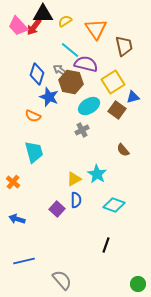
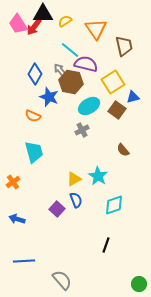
pink trapezoid: moved 2 px up; rotated 10 degrees clockwise
gray arrow: rotated 16 degrees clockwise
blue diamond: moved 2 px left; rotated 10 degrees clockwise
cyan star: moved 1 px right, 2 px down
orange cross: rotated 16 degrees clockwise
blue semicircle: rotated 21 degrees counterclockwise
cyan diamond: rotated 40 degrees counterclockwise
blue line: rotated 10 degrees clockwise
green circle: moved 1 px right
